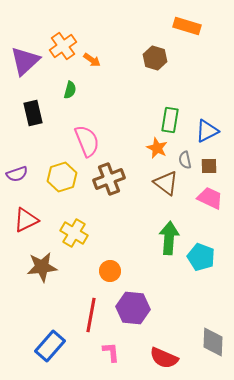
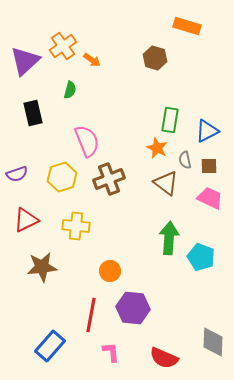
yellow cross: moved 2 px right, 7 px up; rotated 24 degrees counterclockwise
